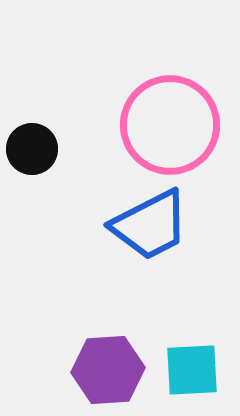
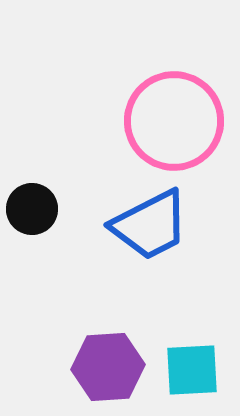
pink circle: moved 4 px right, 4 px up
black circle: moved 60 px down
purple hexagon: moved 3 px up
